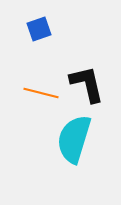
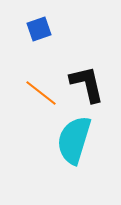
orange line: rotated 24 degrees clockwise
cyan semicircle: moved 1 px down
